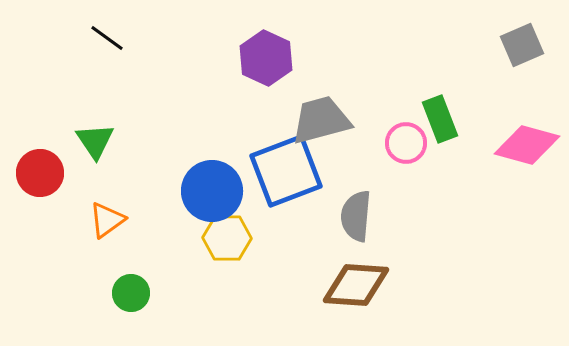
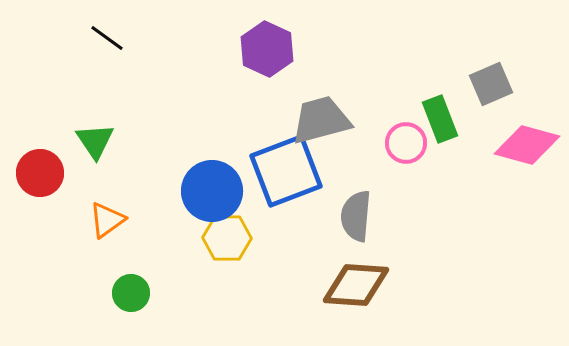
gray square: moved 31 px left, 39 px down
purple hexagon: moved 1 px right, 9 px up
